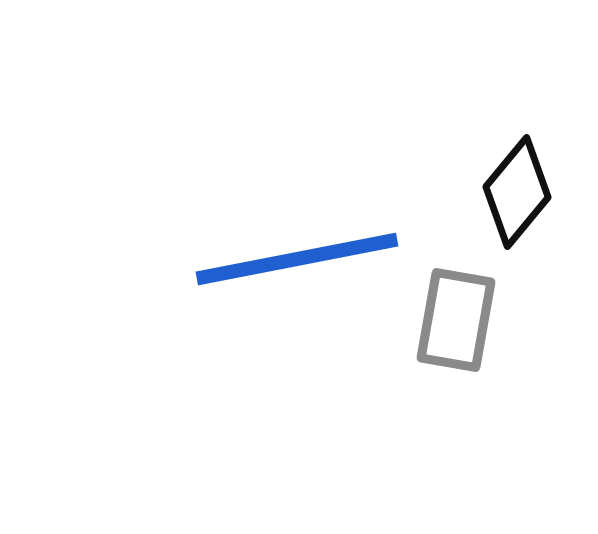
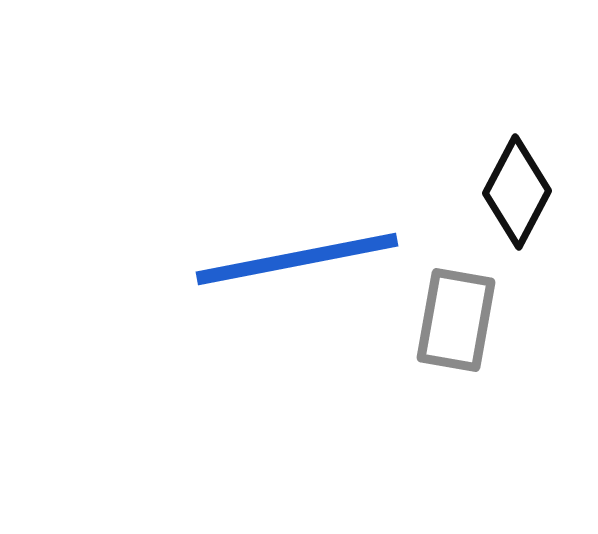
black diamond: rotated 12 degrees counterclockwise
